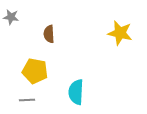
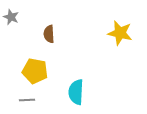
gray star: rotated 14 degrees clockwise
